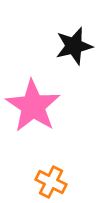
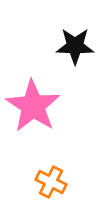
black star: moved 1 px right; rotated 15 degrees clockwise
